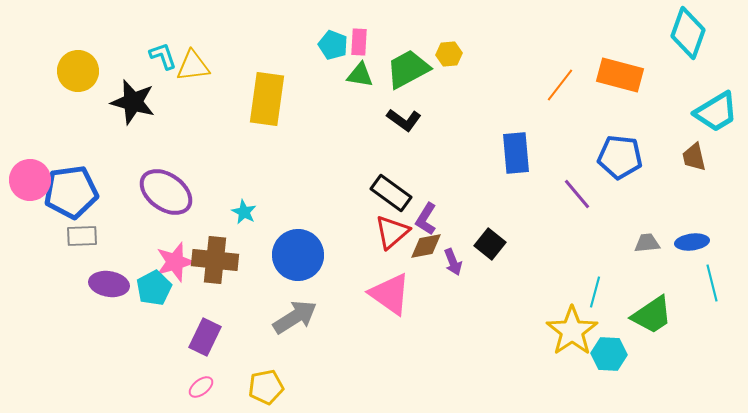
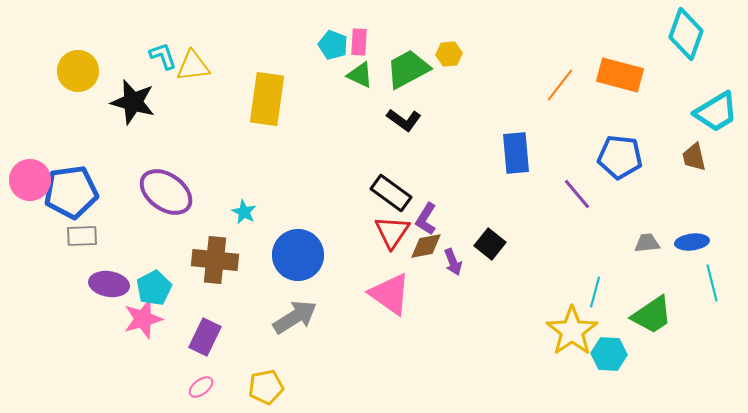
cyan diamond at (688, 33): moved 2 px left, 1 px down
green triangle at (360, 75): rotated 16 degrees clockwise
red triangle at (392, 232): rotated 15 degrees counterclockwise
pink star at (175, 262): moved 32 px left, 57 px down
